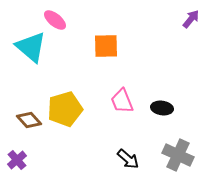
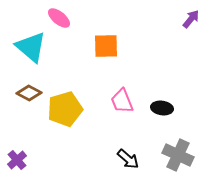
pink ellipse: moved 4 px right, 2 px up
brown diamond: moved 27 px up; rotated 20 degrees counterclockwise
